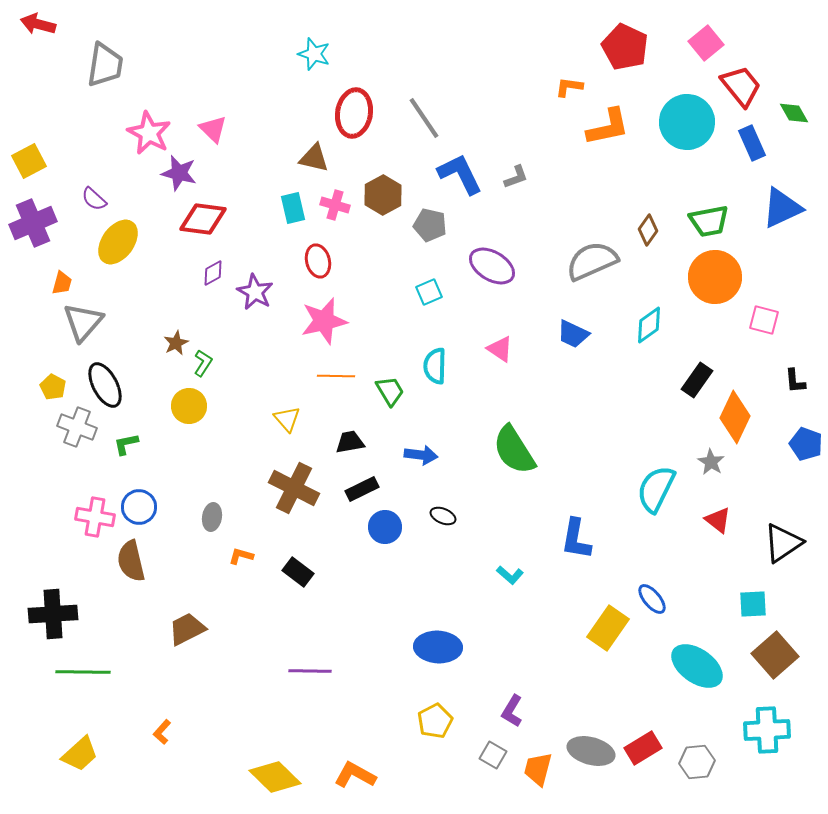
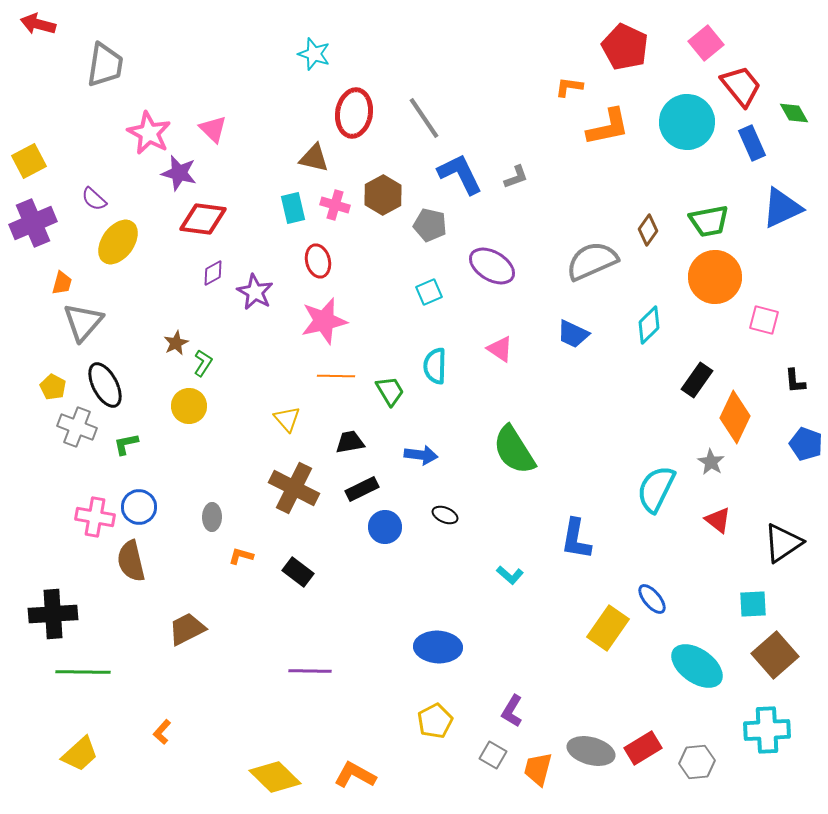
cyan diamond at (649, 325): rotated 9 degrees counterclockwise
black ellipse at (443, 516): moved 2 px right, 1 px up
gray ellipse at (212, 517): rotated 8 degrees counterclockwise
